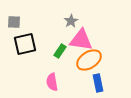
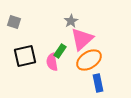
gray square: rotated 16 degrees clockwise
pink triangle: moved 1 px right, 1 px up; rotated 50 degrees counterclockwise
black square: moved 12 px down
pink semicircle: moved 20 px up
